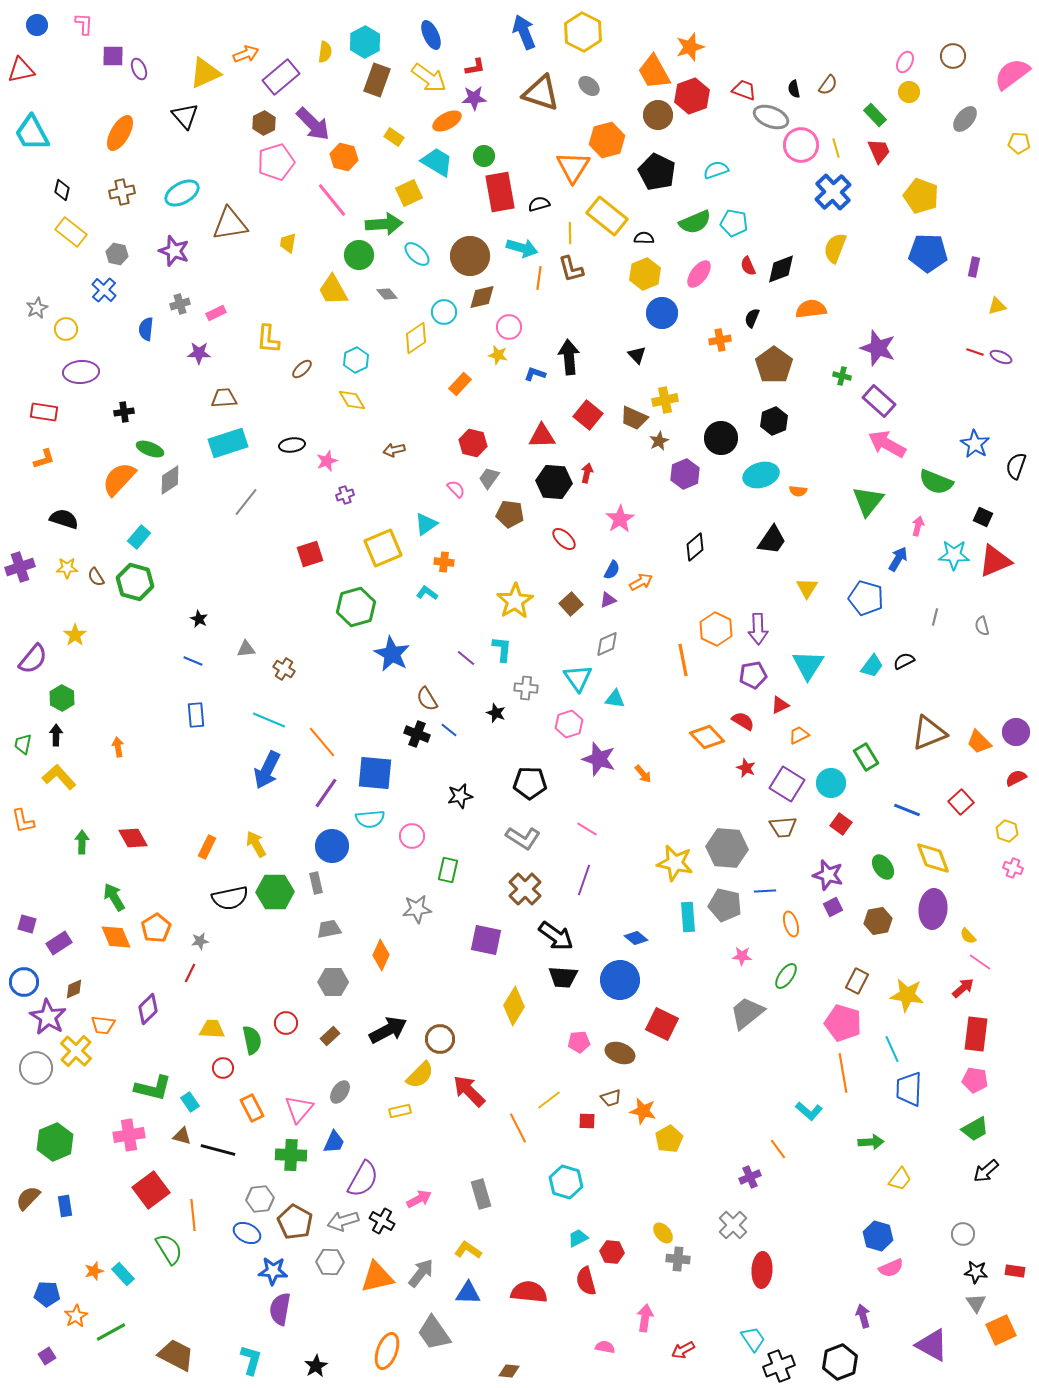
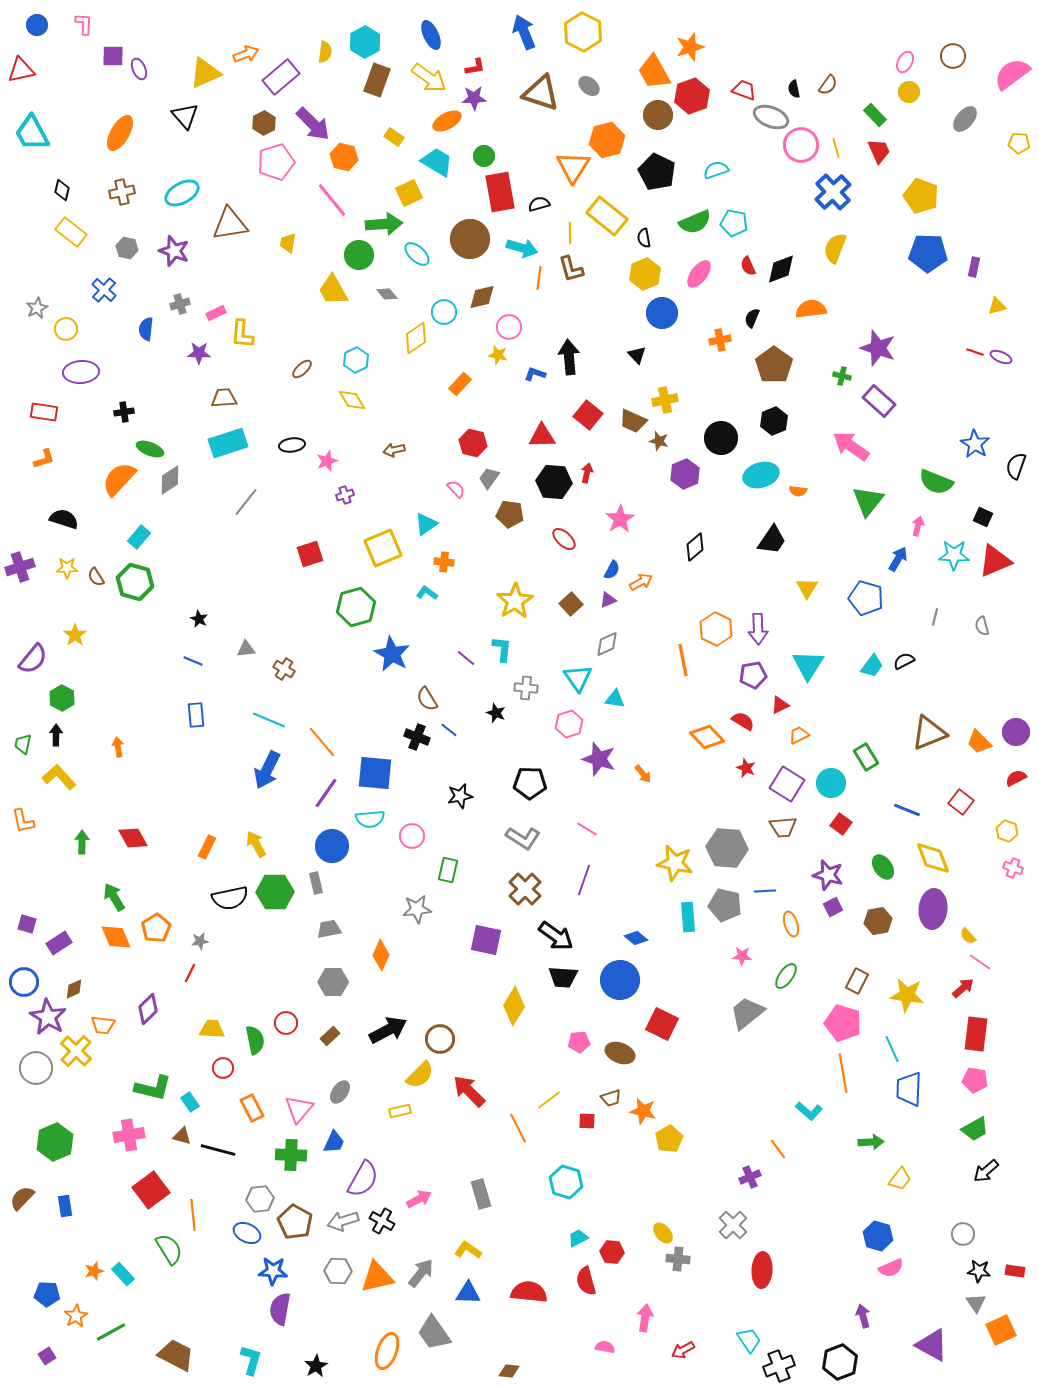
black semicircle at (644, 238): rotated 102 degrees counterclockwise
gray hexagon at (117, 254): moved 10 px right, 6 px up
brown circle at (470, 256): moved 17 px up
yellow L-shape at (268, 339): moved 26 px left, 5 px up
brown trapezoid at (634, 418): moved 1 px left, 3 px down
brown star at (659, 441): rotated 30 degrees counterclockwise
pink arrow at (887, 444): moved 36 px left, 2 px down; rotated 6 degrees clockwise
black cross at (417, 734): moved 3 px down
red square at (961, 802): rotated 10 degrees counterclockwise
green semicircle at (252, 1040): moved 3 px right
brown semicircle at (28, 1198): moved 6 px left
gray hexagon at (330, 1262): moved 8 px right, 9 px down
black star at (976, 1272): moved 3 px right, 1 px up
cyan trapezoid at (753, 1339): moved 4 px left, 1 px down
